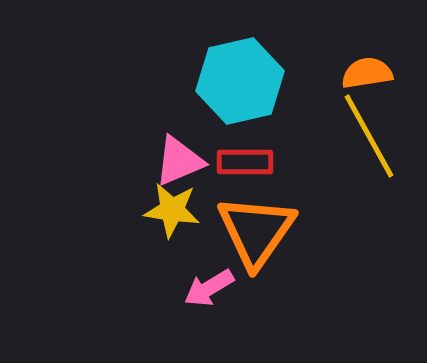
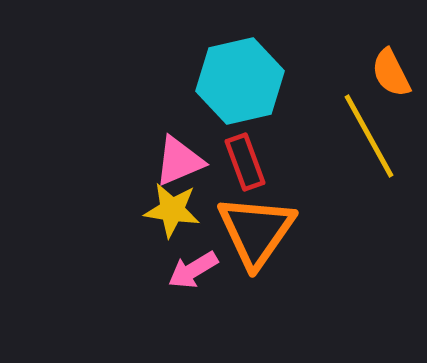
orange semicircle: moved 24 px right; rotated 108 degrees counterclockwise
red rectangle: rotated 70 degrees clockwise
pink arrow: moved 16 px left, 18 px up
